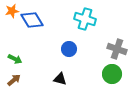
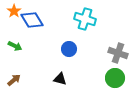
orange star: moved 2 px right; rotated 24 degrees counterclockwise
gray cross: moved 1 px right, 4 px down
green arrow: moved 13 px up
green circle: moved 3 px right, 4 px down
